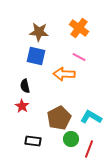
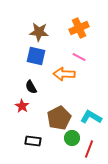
orange cross: rotated 30 degrees clockwise
black semicircle: moved 6 px right, 1 px down; rotated 16 degrees counterclockwise
green circle: moved 1 px right, 1 px up
